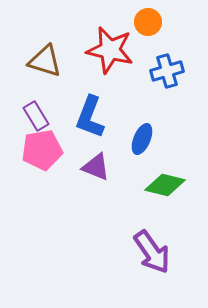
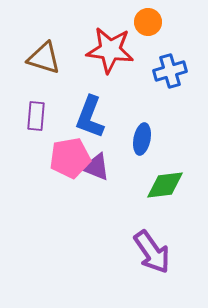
red star: rotated 6 degrees counterclockwise
brown triangle: moved 1 px left, 3 px up
blue cross: moved 3 px right
purple rectangle: rotated 36 degrees clockwise
blue ellipse: rotated 12 degrees counterclockwise
pink pentagon: moved 28 px right, 8 px down
green diamond: rotated 21 degrees counterclockwise
